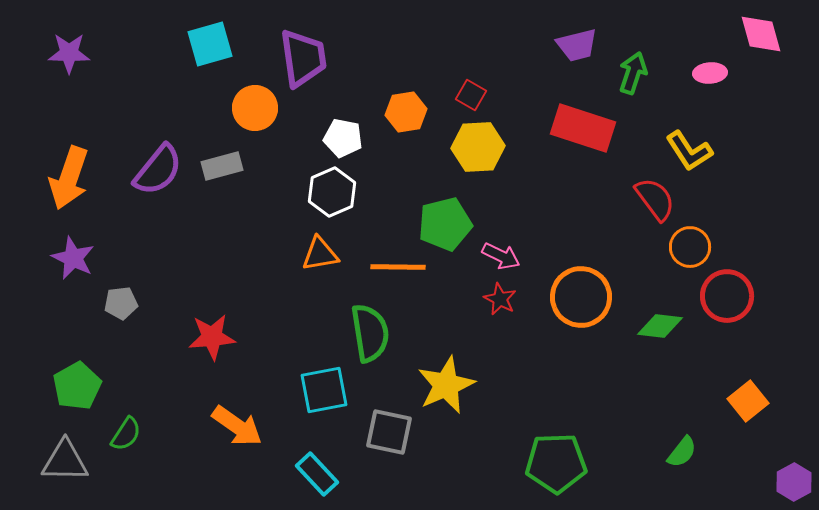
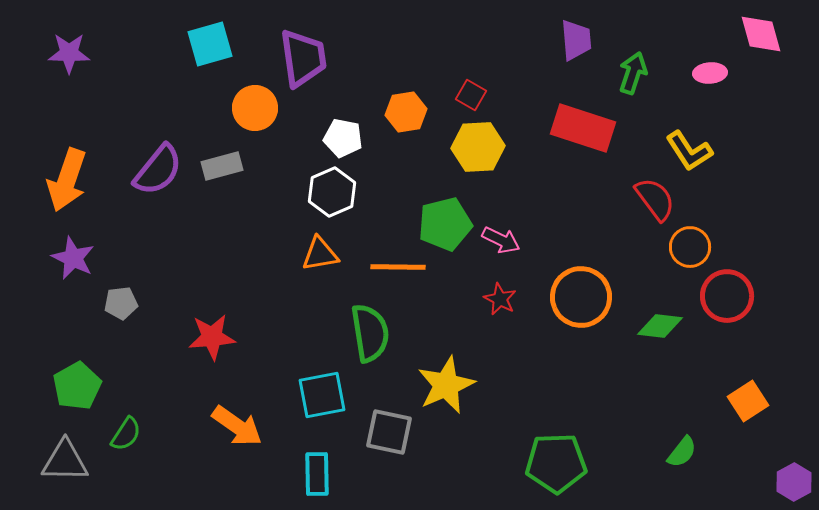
purple trapezoid at (577, 45): moved 1 px left, 5 px up; rotated 81 degrees counterclockwise
orange arrow at (69, 178): moved 2 px left, 2 px down
pink arrow at (501, 256): moved 16 px up
cyan square at (324, 390): moved 2 px left, 5 px down
orange square at (748, 401): rotated 6 degrees clockwise
cyan rectangle at (317, 474): rotated 42 degrees clockwise
